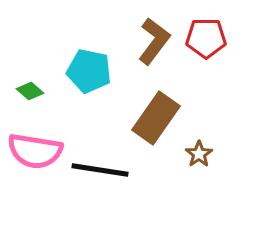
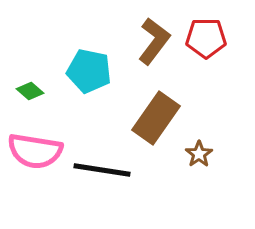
black line: moved 2 px right
